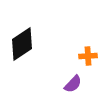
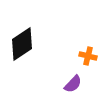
orange cross: rotated 18 degrees clockwise
